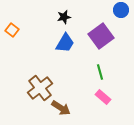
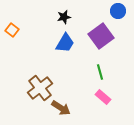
blue circle: moved 3 px left, 1 px down
